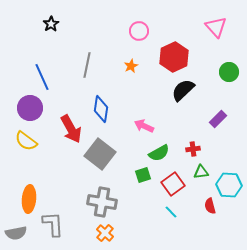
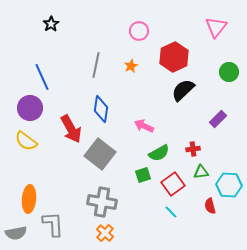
pink triangle: rotated 20 degrees clockwise
gray line: moved 9 px right
